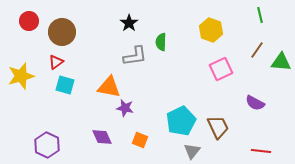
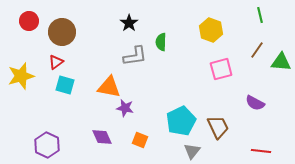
pink square: rotated 10 degrees clockwise
